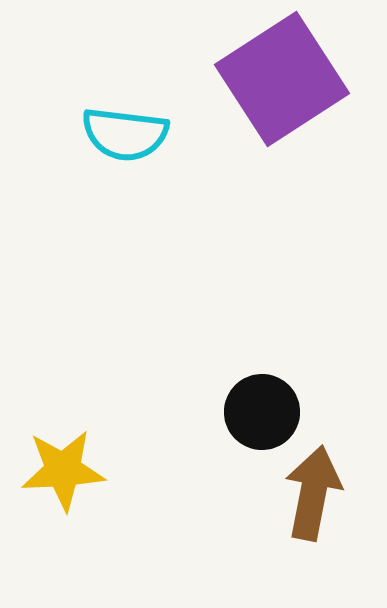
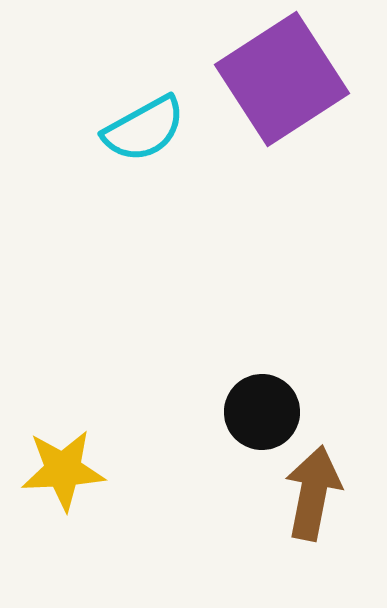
cyan semicircle: moved 19 px right, 5 px up; rotated 36 degrees counterclockwise
